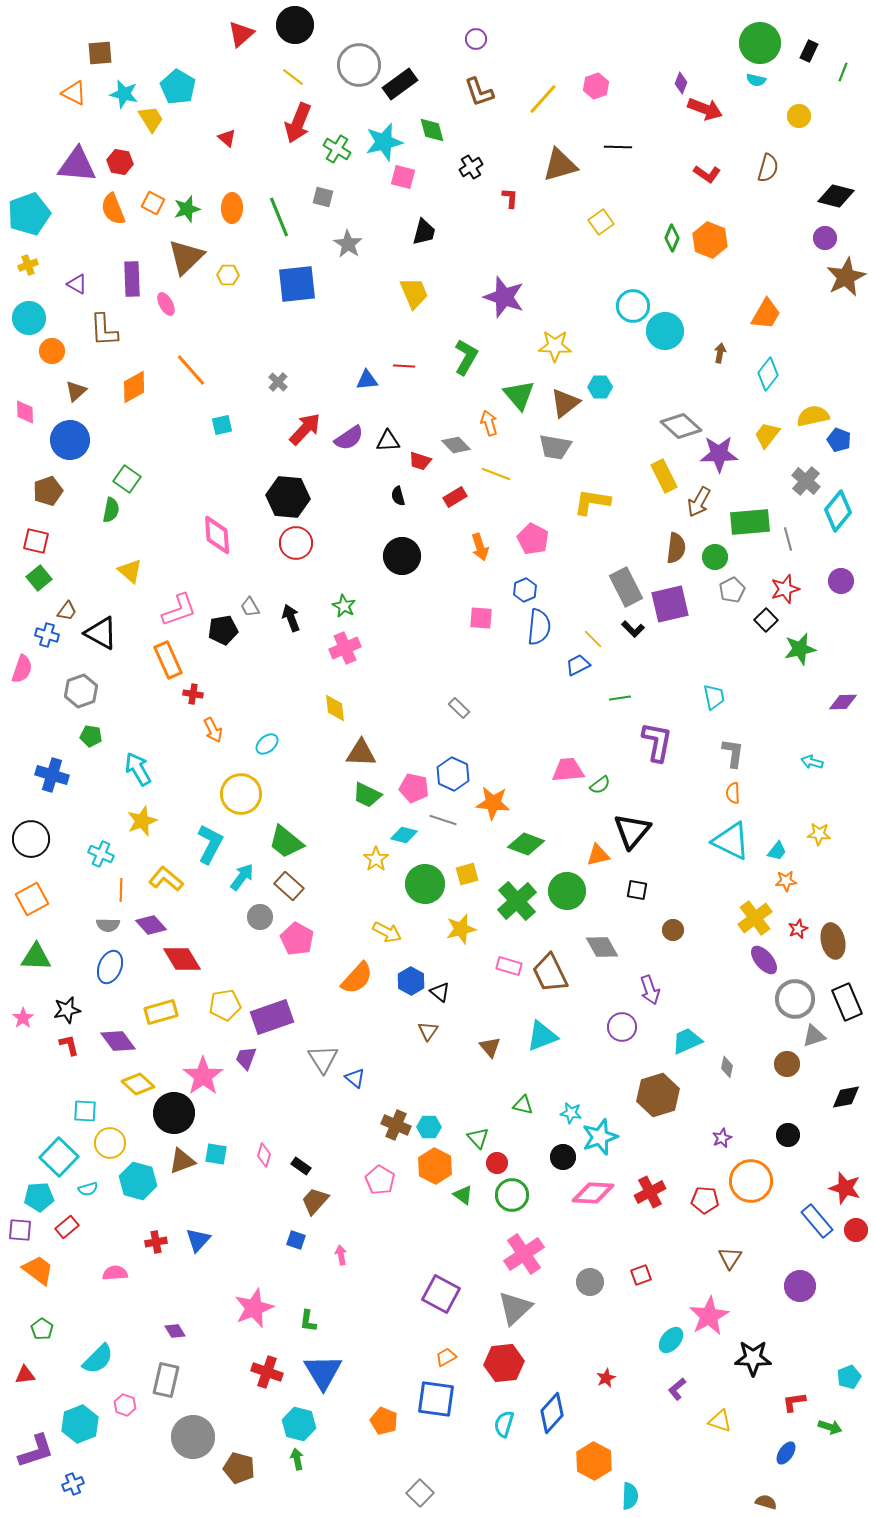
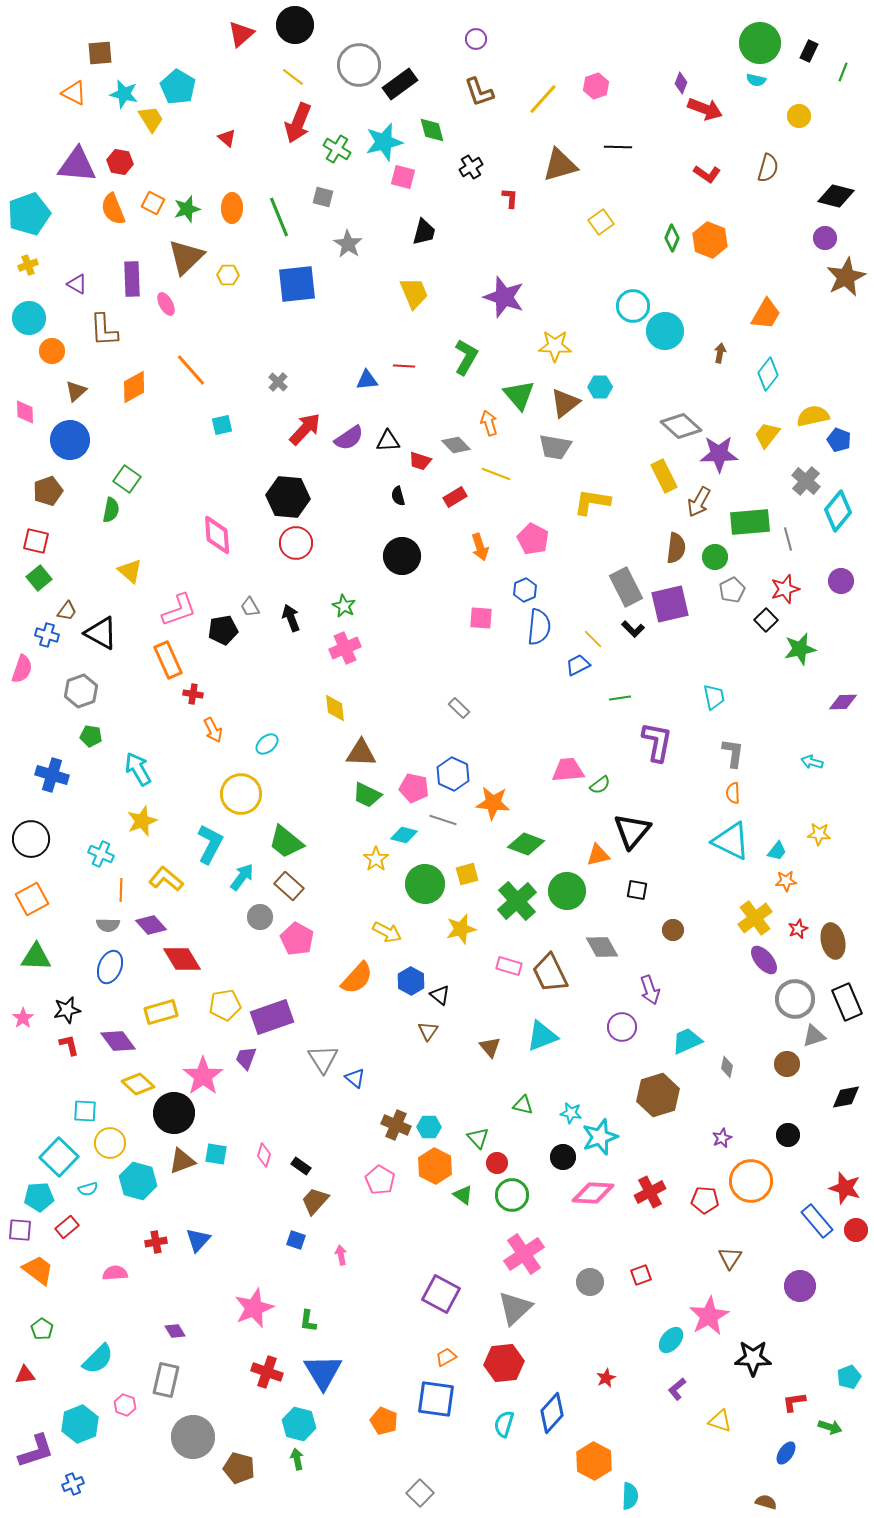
black triangle at (440, 992): moved 3 px down
